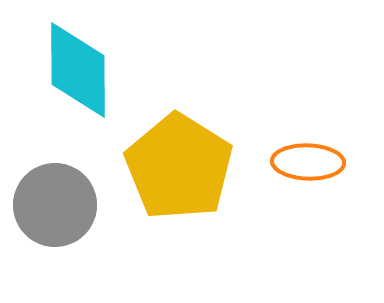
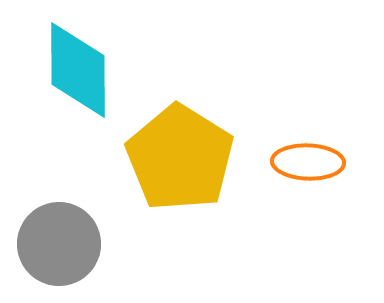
yellow pentagon: moved 1 px right, 9 px up
gray circle: moved 4 px right, 39 px down
